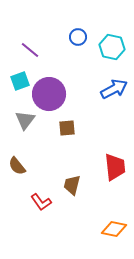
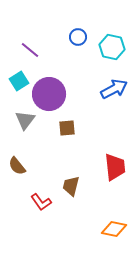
cyan square: moved 1 px left; rotated 12 degrees counterclockwise
brown trapezoid: moved 1 px left, 1 px down
